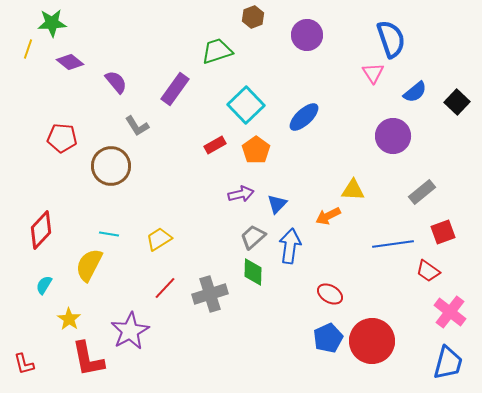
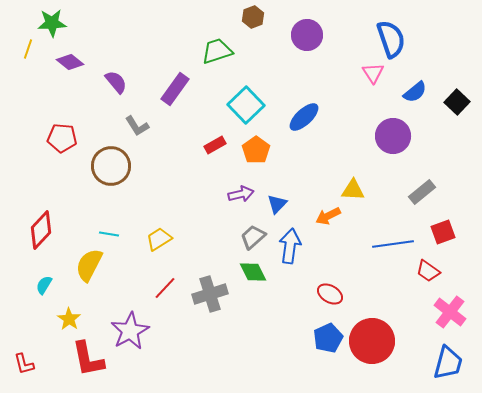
green diamond at (253, 272): rotated 28 degrees counterclockwise
